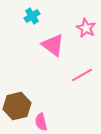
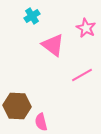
brown hexagon: rotated 16 degrees clockwise
